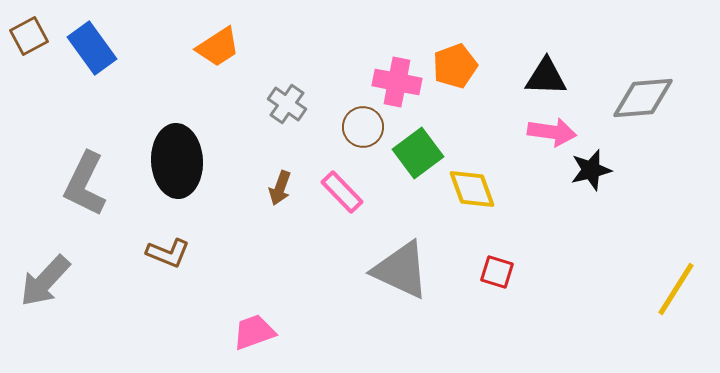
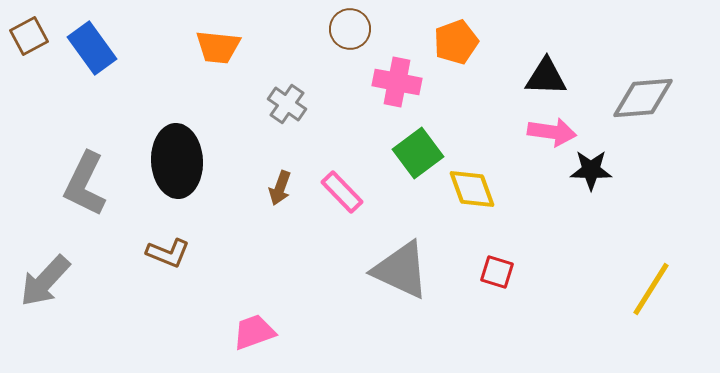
orange trapezoid: rotated 39 degrees clockwise
orange pentagon: moved 1 px right, 24 px up
brown circle: moved 13 px left, 98 px up
black star: rotated 15 degrees clockwise
yellow line: moved 25 px left
